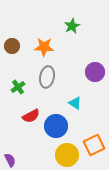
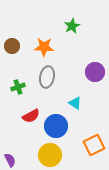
green cross: rotated 16 degrees clockwise
yellow circle: moved 17 px left
